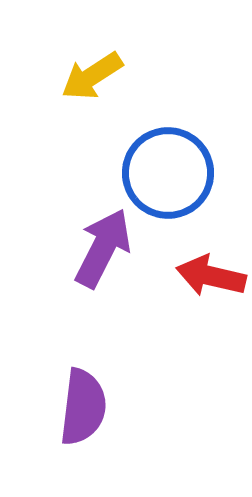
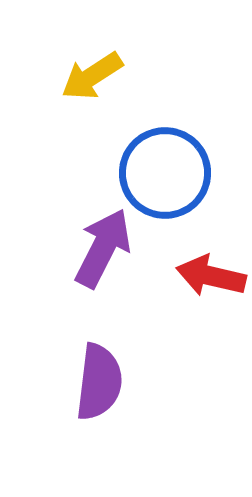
blue circle: moved 3 px left
purple semicircle: moved 16 px right, 25 px up
